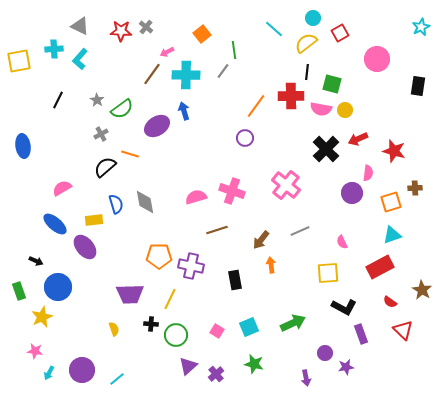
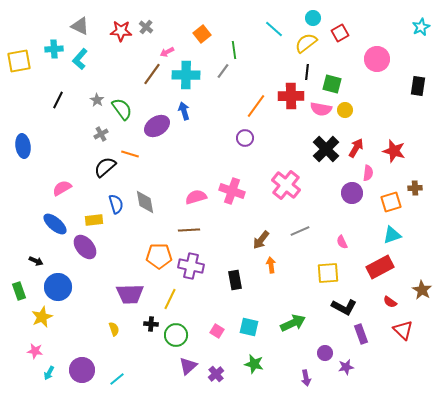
green semicircle at (122, 109): rotated 90 degrees counterclockwise
red arrow at (358, 139): moved 2 px left, 9 px down; rotated 144 degrees clockwise
brown line at (217, 230): moved 28 px left; rotated 15 degrees clockwise
cyan square at (249, 327): rotated 36 degrees clockwise
